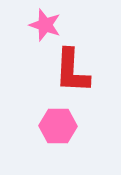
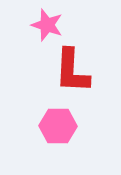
pink star: moved 2 px right
